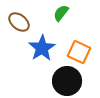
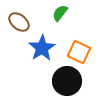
green semicircle: moved 1 px left
